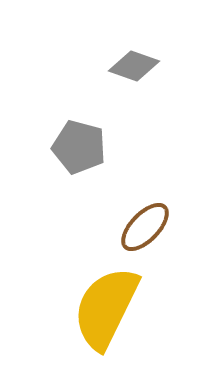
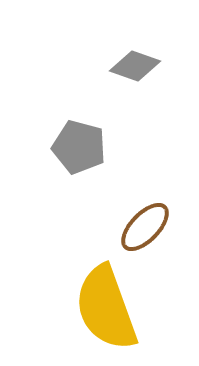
gray diamond: moved 1 px right
yellow semicircle: rotated 46 degrees counterclockwise
